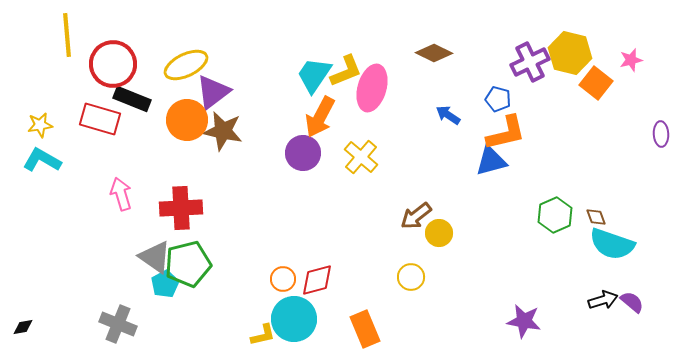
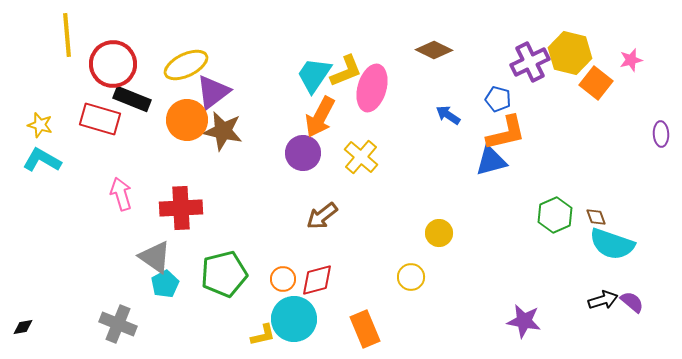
brown diamond at (434, 53): moved 3 px up
yellow star at (40, 125): rotated 25 degrees clockwise
brown arrow at (416, 216): moved 94 px left
green pentagon at (188, 264): moved 36 px right, 10 px down
